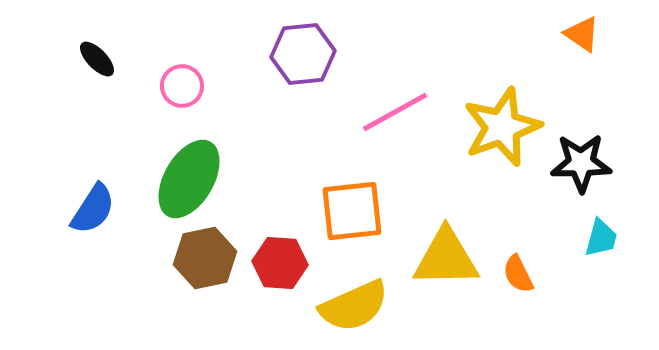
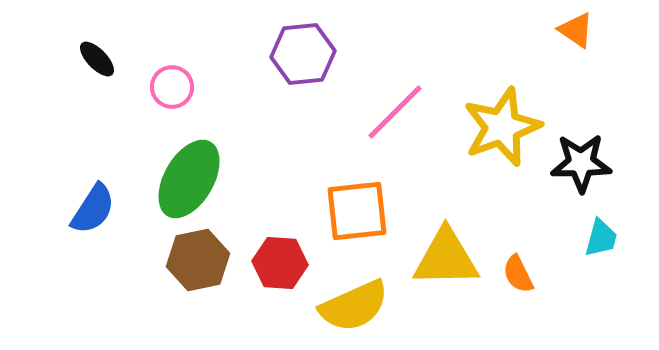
orange triangle: moved 6 px left, 4 px up
pink circle: moved 10 px left, 1 px down
pink line: rotated 16 degrees counterclockwise
orange square: moved 5 px right
brown hexagon: moved 7 px left, 2 px down
